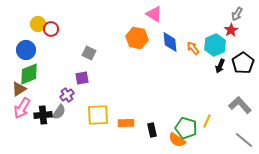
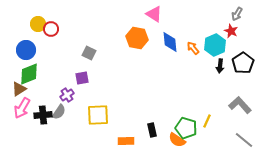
red star: moved 1 px down; rotated 16 degrees counterclockwise
black arrow: rotated 16 degrees counterclockwise
orange rectangle: moved 18 px down
